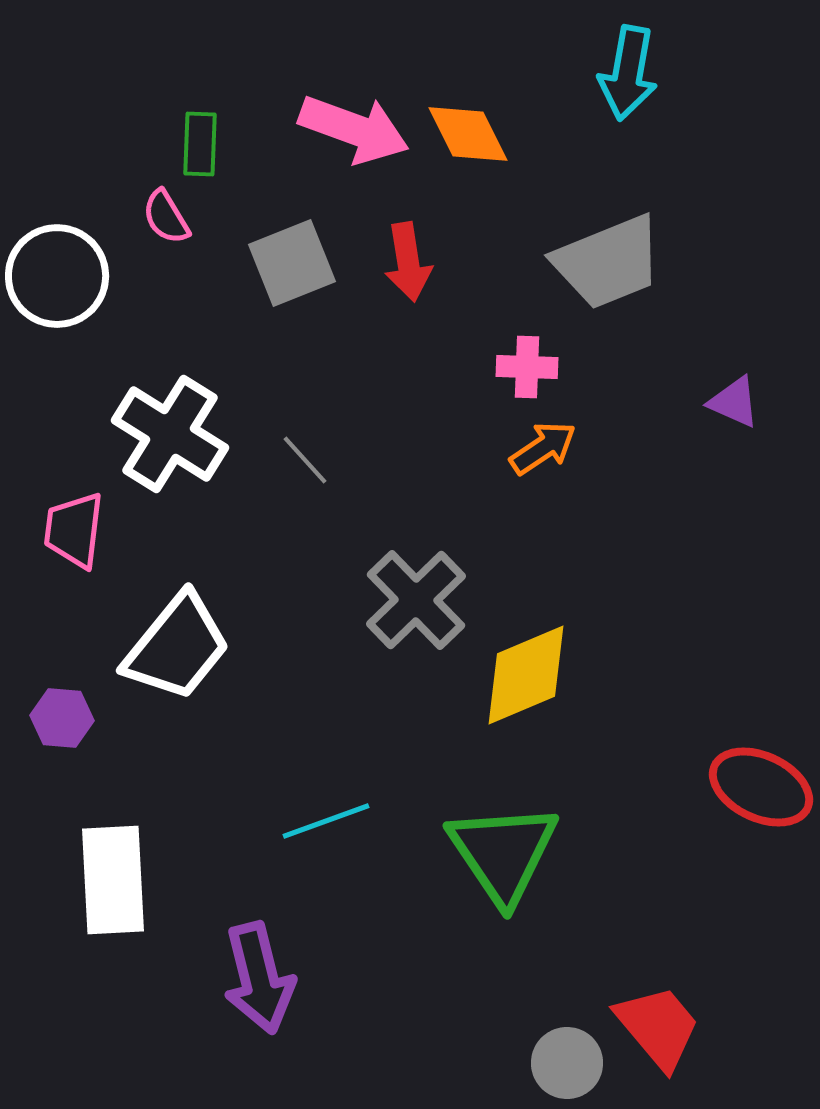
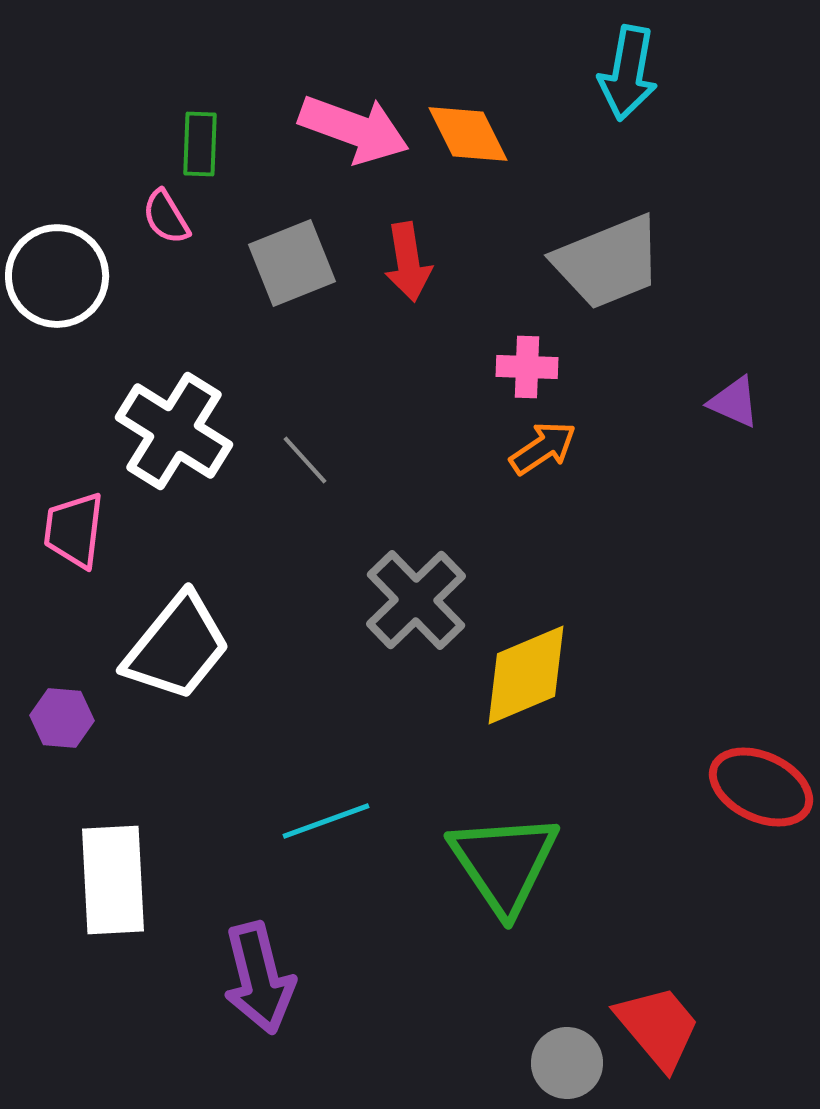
white cross: moved 4 px right, 3 px up
green triangle: moved 1 px right, 10 px down
